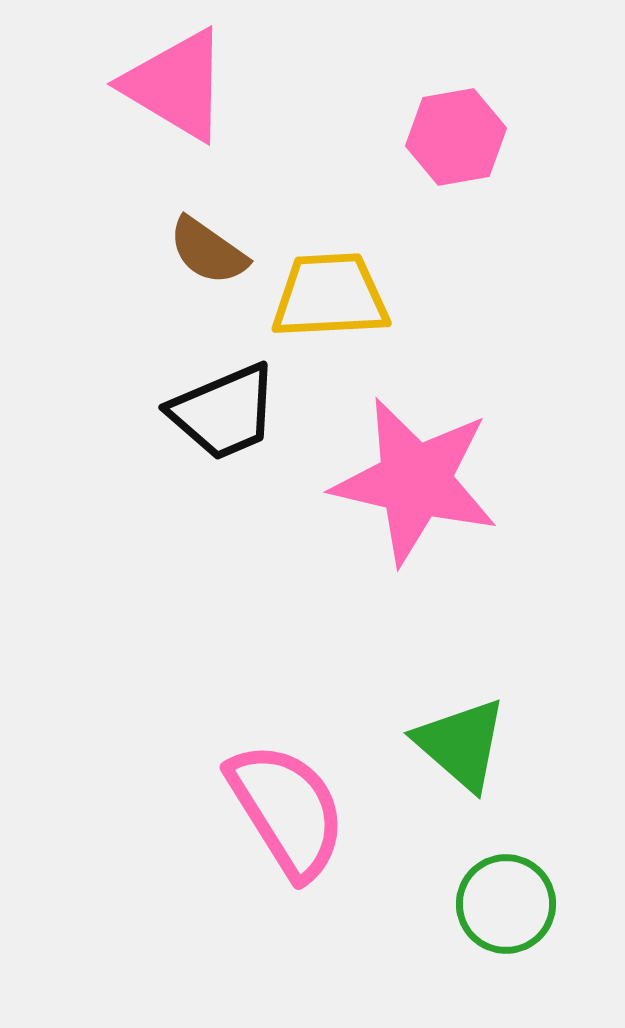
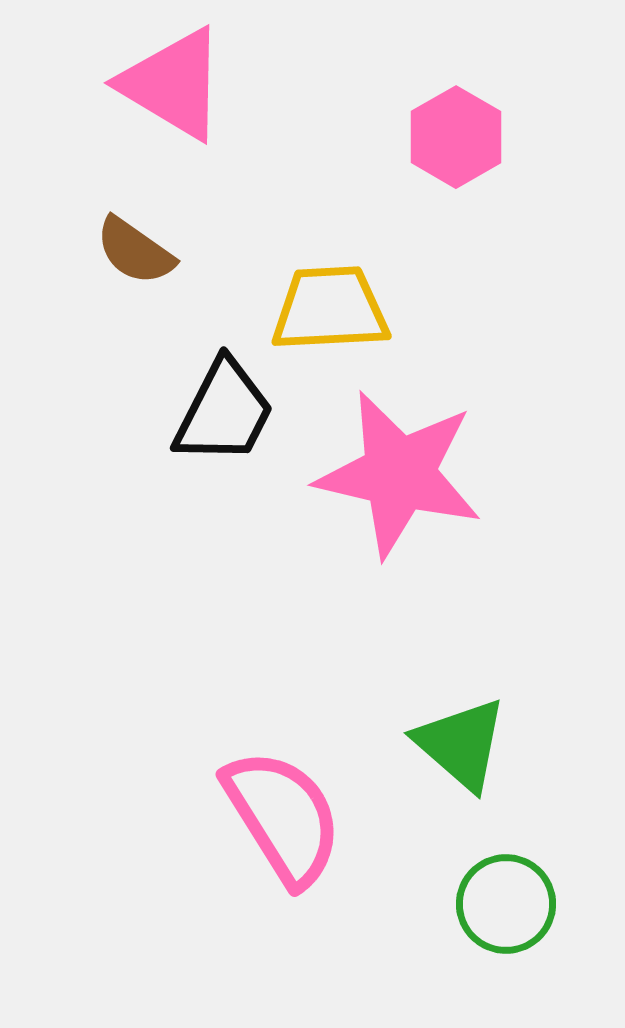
pink triangle: moved 3 px left, 1 px up
pink hexagon: rotated 20 degrees counterclockwise
brown semicircle: moved 73 px left
yellow trapezoid: moved 13 px down
black trapezoid: rotated 40 degrees counterclockwise
pink star: moved 16 px left, 7 px up
pink semicircle: moved 4 px left, 7 px down
